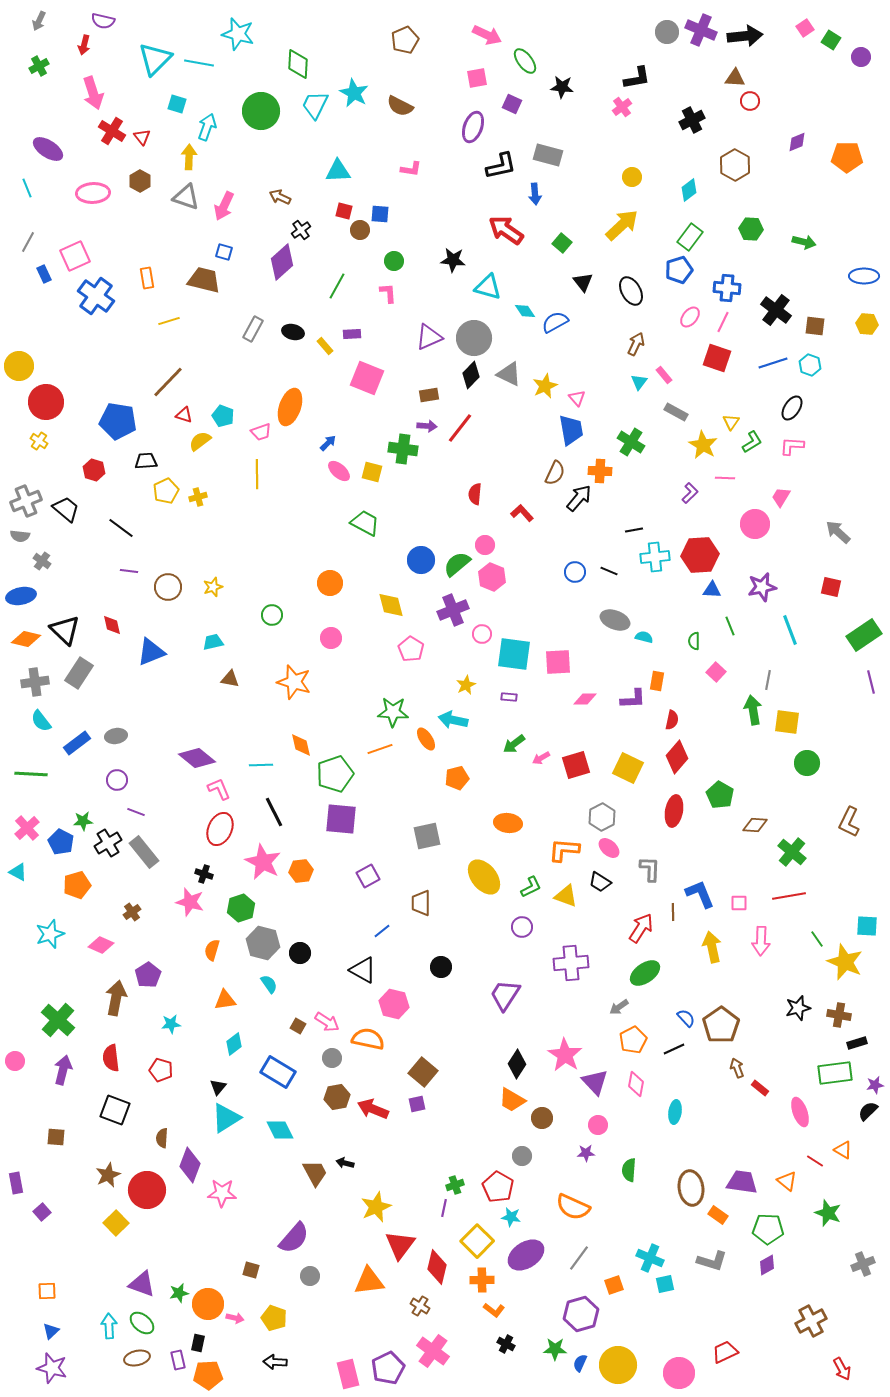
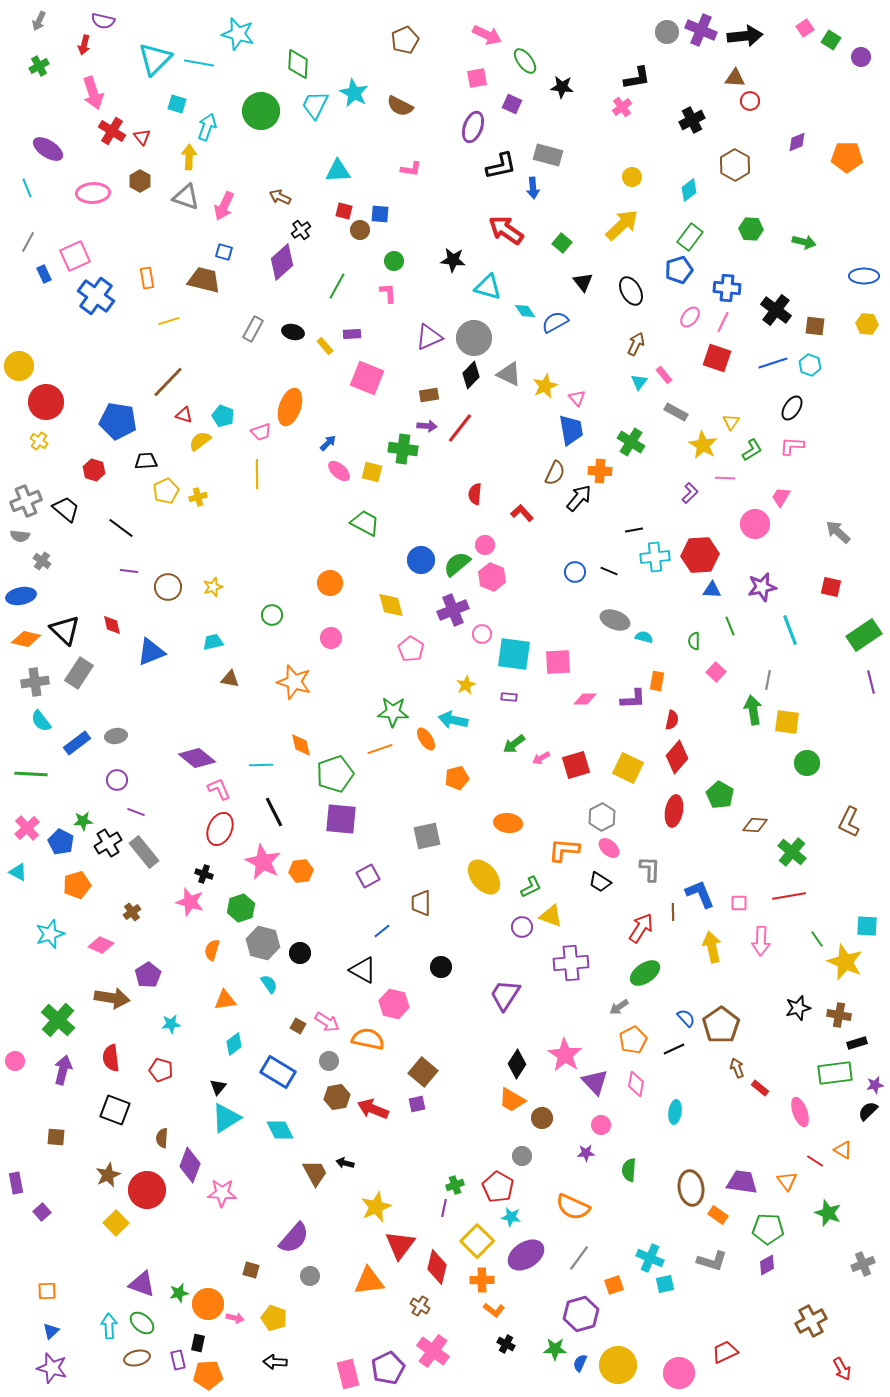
blue arrow at (535, 194): moved 2 px left, 6 px up
green L-shape at (752, 442): moved 8 px down
yellow triangle at (566, 896): moved 15 px left, 20 px down
brown arrow at (116, 998): moved 4 px left; rotated 88 degrees clockwise
gray circle at (332, 1058): moved 3 px left, 3 px down
pink circle at (598, 1125): moved 3 px right
orange triangle at (787, 1181): rotated 15 degrees clockwise
